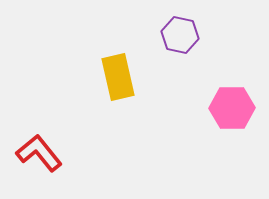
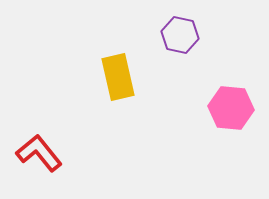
pink hexagon: moved 1 px left; rotated 6 degrees clockwise
